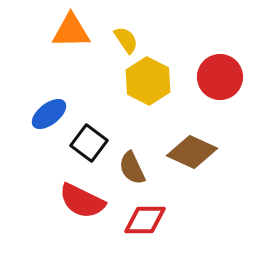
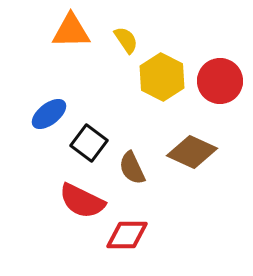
red circle: moved 4 px down
yellow hexagon: moved 14 px right, 4 px up
red diamond: moved 18 px left, 15 px down
